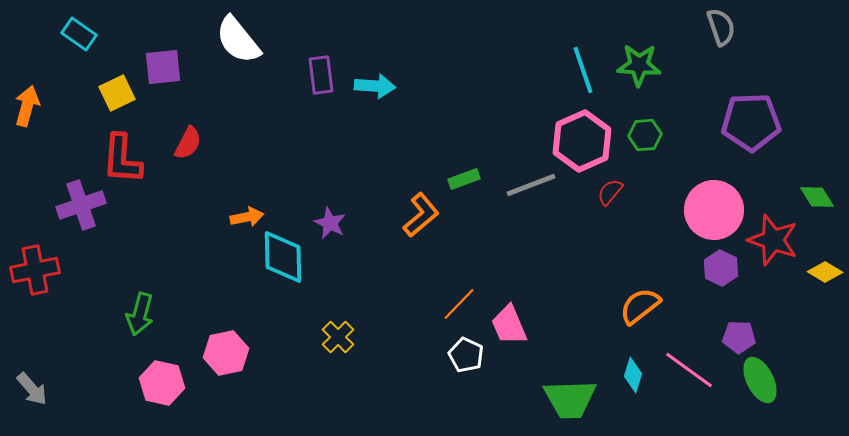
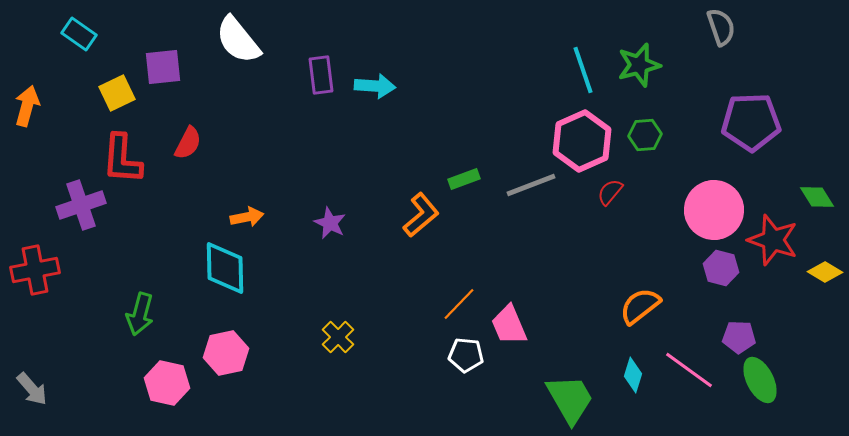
green star at (639, 65): rotated 18 degrees counterclockwise
cyan diamond at (283, 257): moved 58 px left, 11 px down
purple hexagon at (721, 268): rotated 12 degrees counterclockwise
white pentagon at (466, 355): rotated 20 degrees counterclockwise
pink hexagon at (162, 383): moved 5 px right
green trapezoid at (570, 399): rotated 118 degrees counterclockwise
